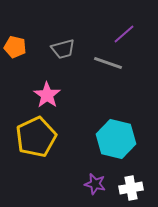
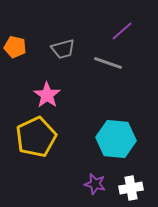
purple line: moved 2 px left, 3 px up
cyan hexagon: rotated 9 degrees counterclockwise
